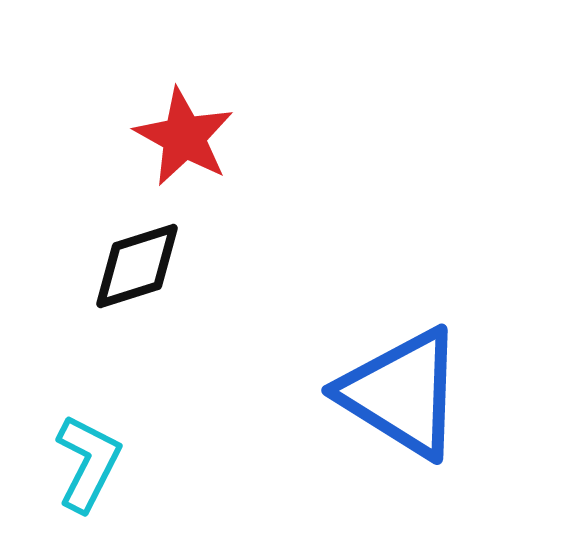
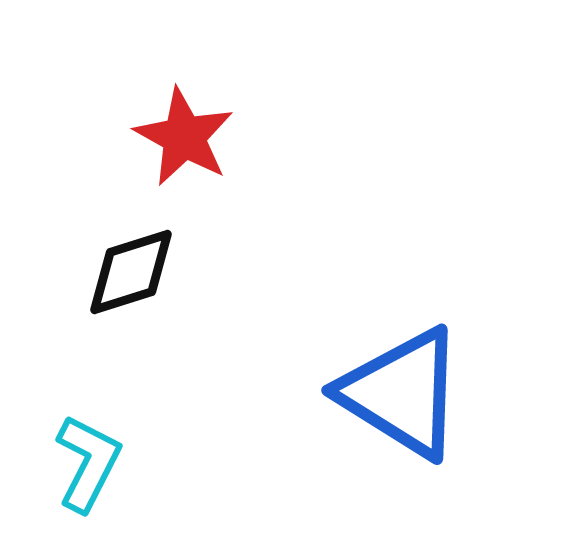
black diamond: moved 6 px left, 6 px down
